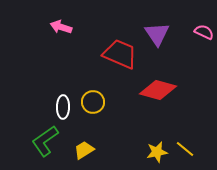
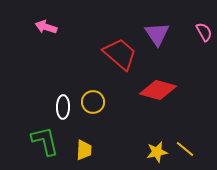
pink arrow: moved 15 px left
pink semicircle: rotated 36 degrees clockwise
red trapezoid: rotated 18 degrees clockwise
green L-shape: rotated 112 degrees clockwise
yellow trapezoid: rotated 125 degrees clockwise
